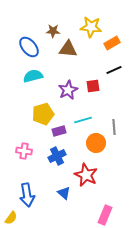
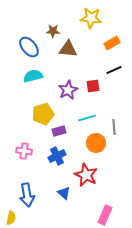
yellow star: moved 9 px up
cyan line: moved 4 px right, 2 px up
yellow semicircle: rotated 24 degrees counterclockwise
